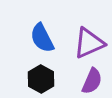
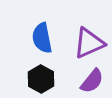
blue semicircle: rotated 16 degrees clockwise
purple semicircle: rotated 16 degrees clockwise
